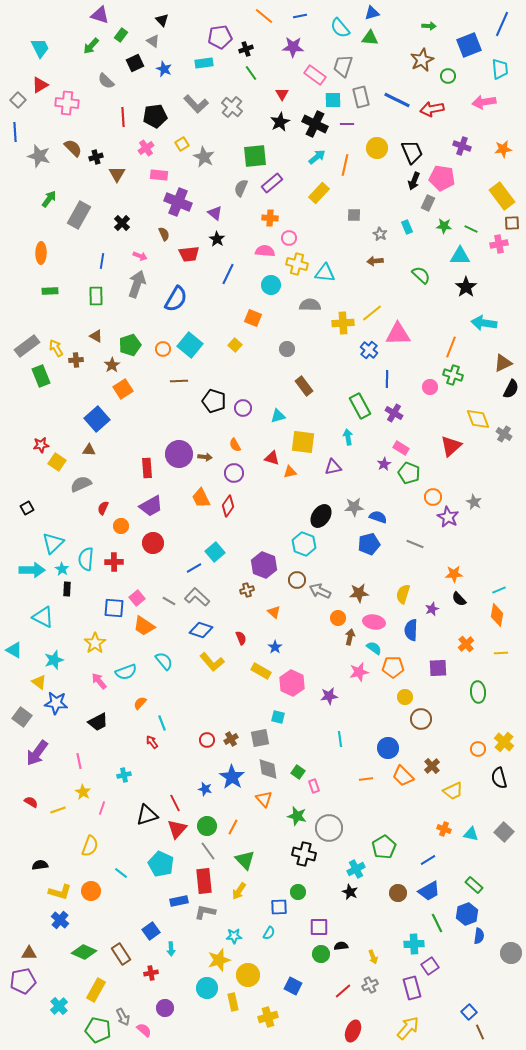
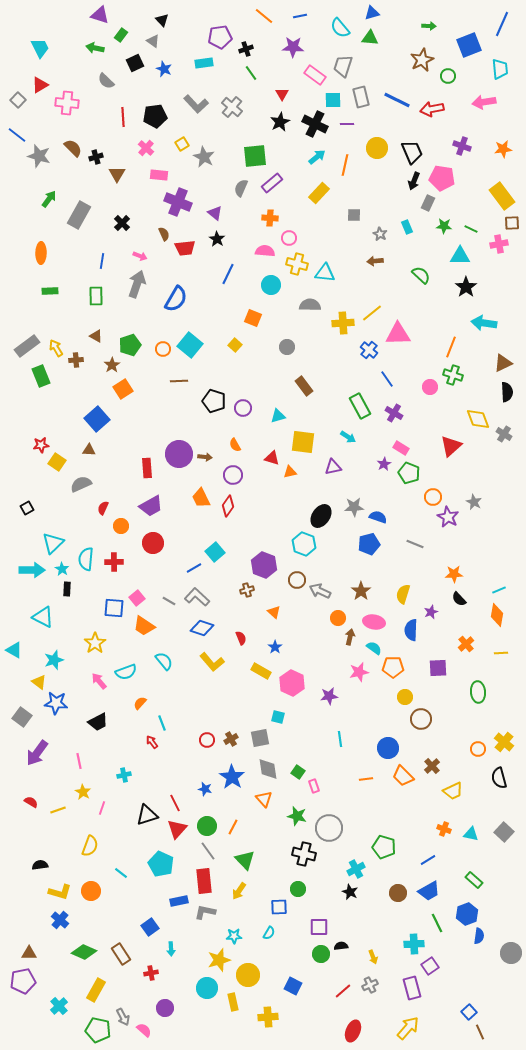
green arrow at (91, 46): moved 4 px right, 2 px down; rotated 60 degrees clockwise
blue line at (15, 132): moved 2 px right, 3 px down; rotated 48 degrees counterclockwise
pink cross at (146, 148): rotated 14 degrees counterclockwise
red trapezoid at (189, 254): moved 4 px left, 6 px up
gray circle at (287, 349): moved 2 px up
blue line at (387, 379): rotated 36 degrees counterclockwise
black semicircle at (511, 389): moved 4 px left, 3 px down; rotated 30 degrees counterclockwise
cyan arrow at (348, 437): rotated 133 degrees clockwise
purple circle at (234, 473): moved 1 px left, 2 px down
brown star at (359, 593): moved 2 px right, 2 px up; rotated 30 degrees counterclockwise
purple star at (432, 609): moved 1 px left, 3 px down
blue diamond at (201, 630): moved 1 px right, 2 px up
green pentagon at (384, 847): rotated 25 degrees counterclockwise
green rectangle at (474, 885): moved 5 px up
green circle at (298, 892): moved 3 px up
blue square at (151, 931): moved 1 px left, 4 px up
yellow cross at (268, 1017): rotated 12 degrees clockwise
